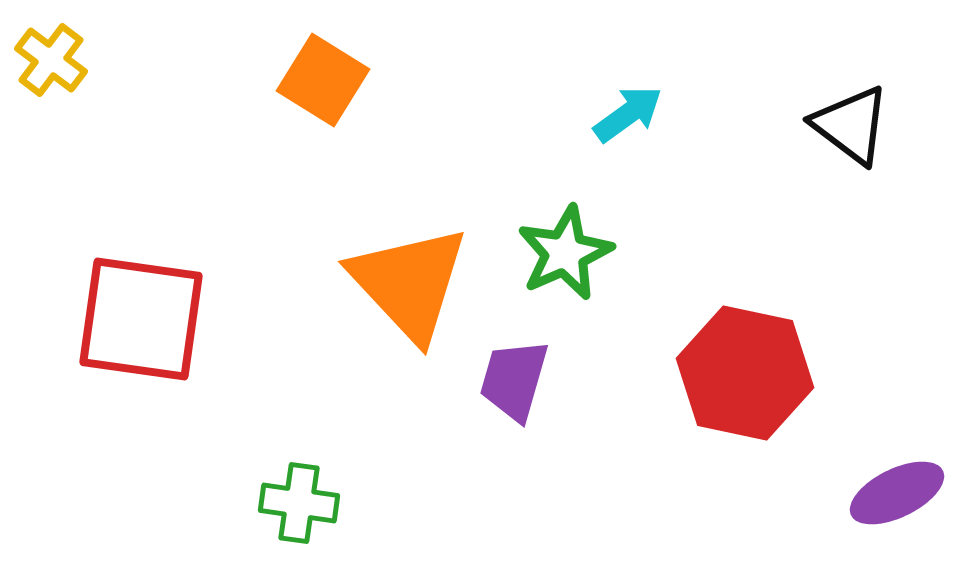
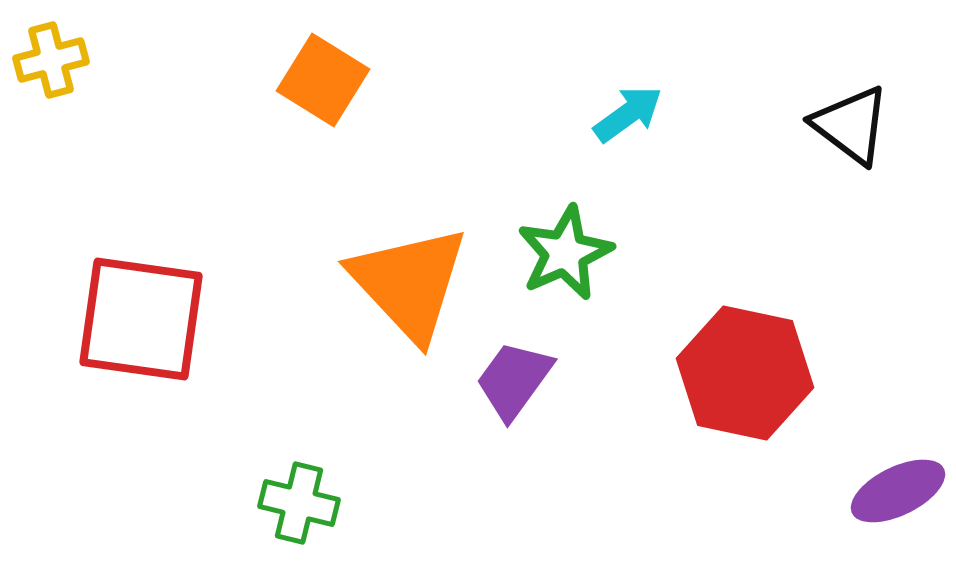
yellow cross: rotated 38 degrees clockwise
purple trapezoid: rotated 20 degrees clockwise
purple ellipse: moved 1 px right, 2 px up
green cross: rotated 6 degrees clockwise
